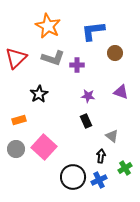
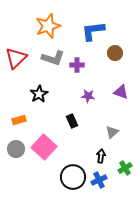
orange star: rotated 25 degrees clockwise
black rectangle: moved 14 px left
gray triangle: moved 4 px up; rotated 40 degrees clockwise
